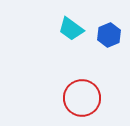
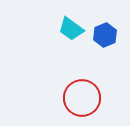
blue hexagon: moved 4 px left
